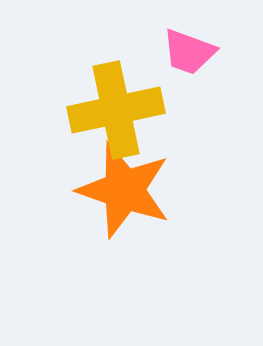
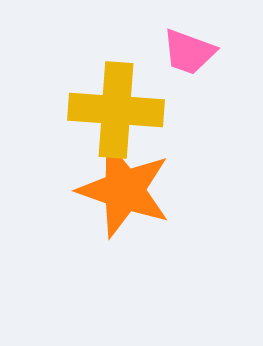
yellow cross: rotated 16 degrees clockwise
